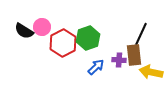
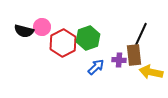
black semicircle: rotated 18 degrees counterclockwise
